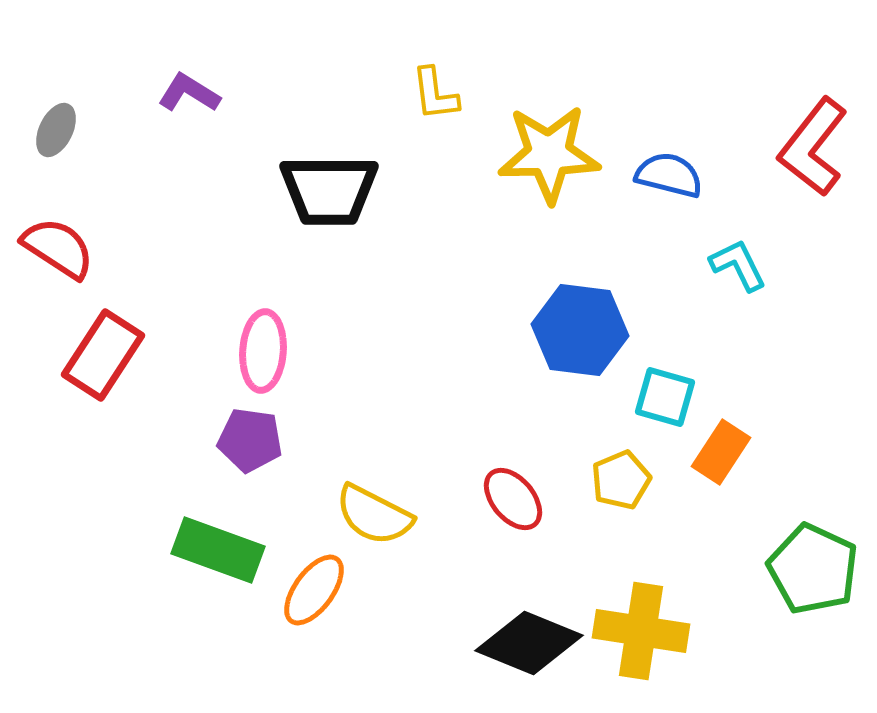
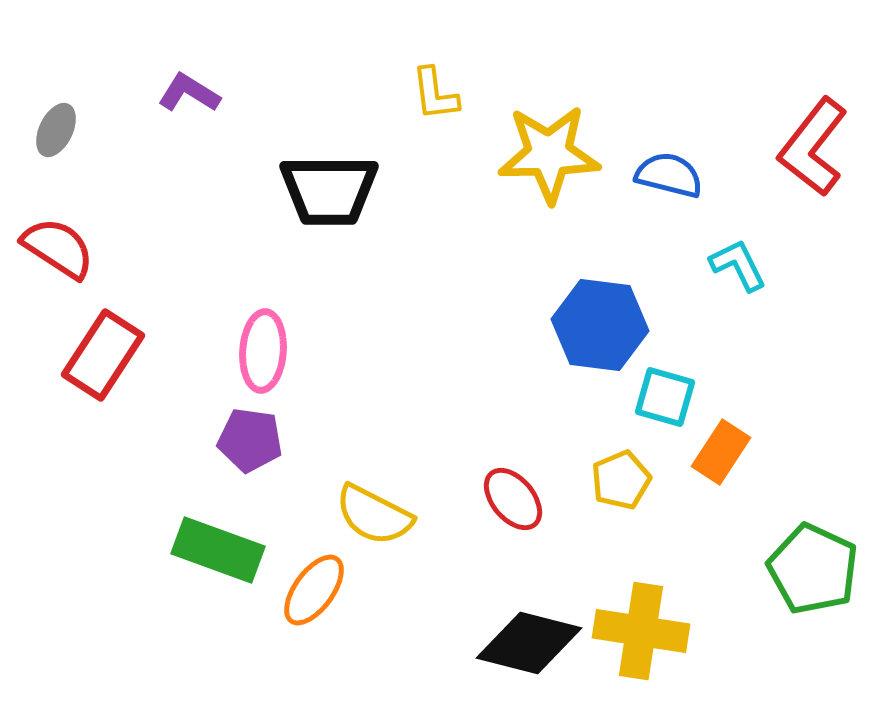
blue hexagon: moved 20 px right, 5 px up
black diamond: rotated 8 degrees counterclockwise
